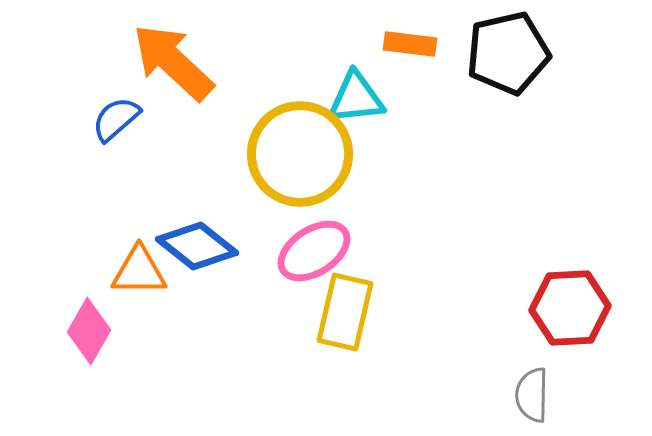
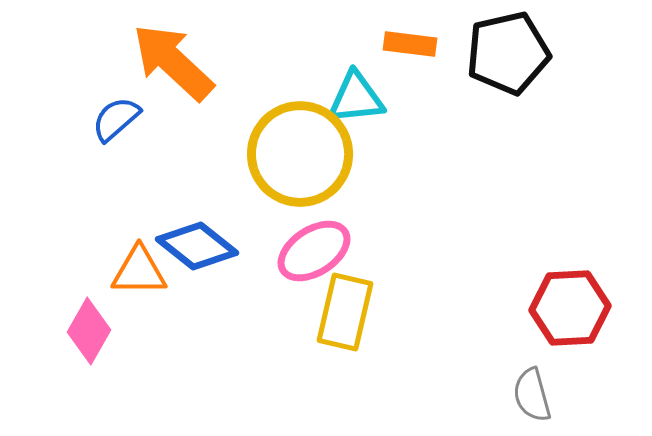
gray semicircle: rotated 16 degrees counterclockwise
